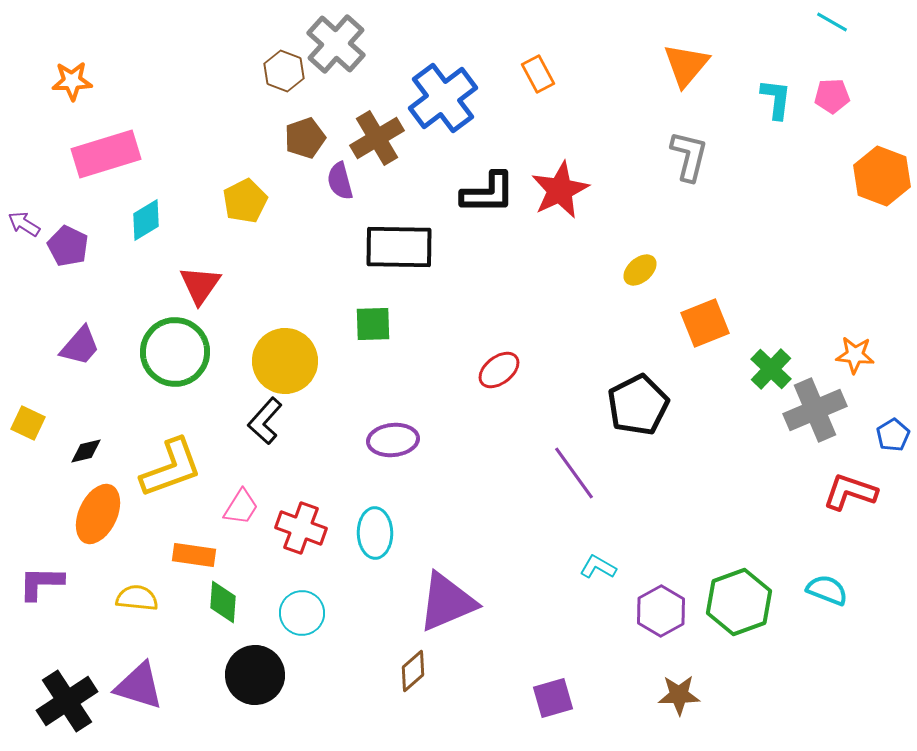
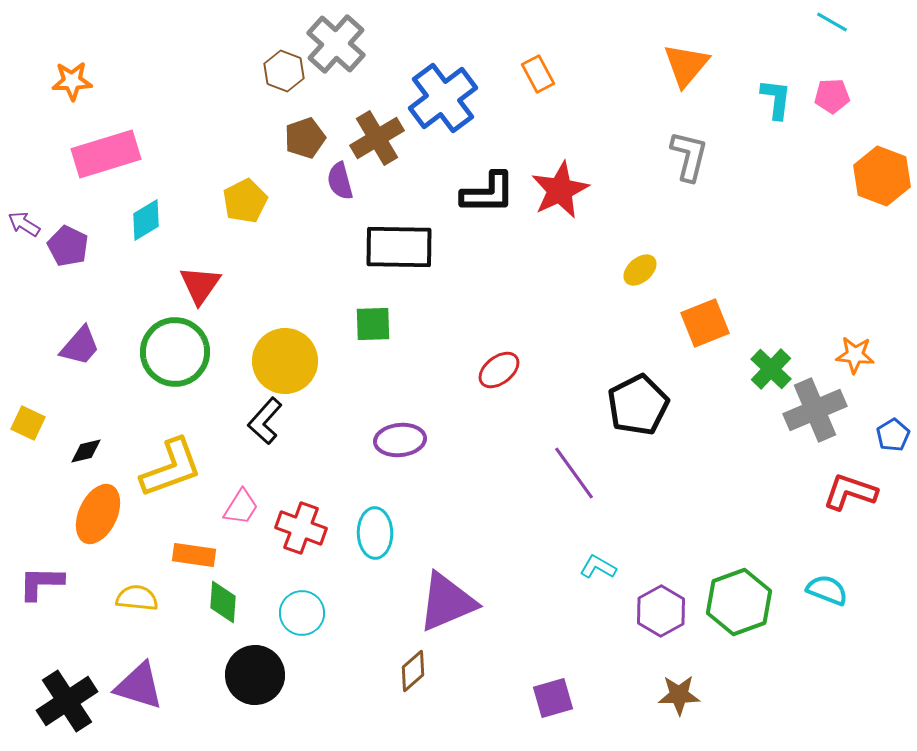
purple ellipse at (393, 440): moved 7 px right
